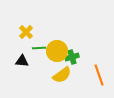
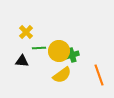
yellow circle: moved 2 px right
green cross: moved 2 px up
